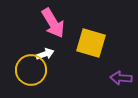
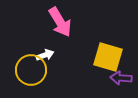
pink arrow: moved 7 px right, 1 px up
yellow square: moved 17 px right, 14 px down
white arrow: moved 1 px down
